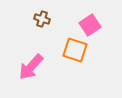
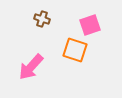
pink square: rotated 15 degrees clockwise
